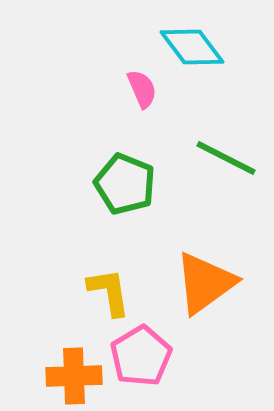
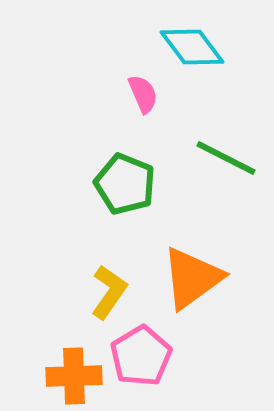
pink semicircle: moved 1 px right, 5 px down
orange triangle: moved 13 px left, 5 px up
yellow L-shape: rotated 44 degrees clockwise
